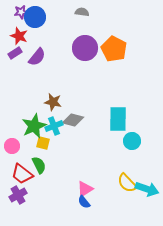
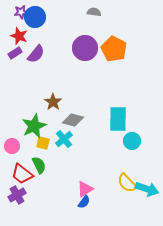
gray semicircle: moved 12 px right
purple semicircle: moved 1 px left, 3 px up
brown star: rotated 24 degrees clockwise
cyan cross: moved 10 px right, 13 px down; rotated 18 degrees counterclockwise
purple cross: moved 1 px left
blue semicircle: rotated 104 degrees counterclockwise
